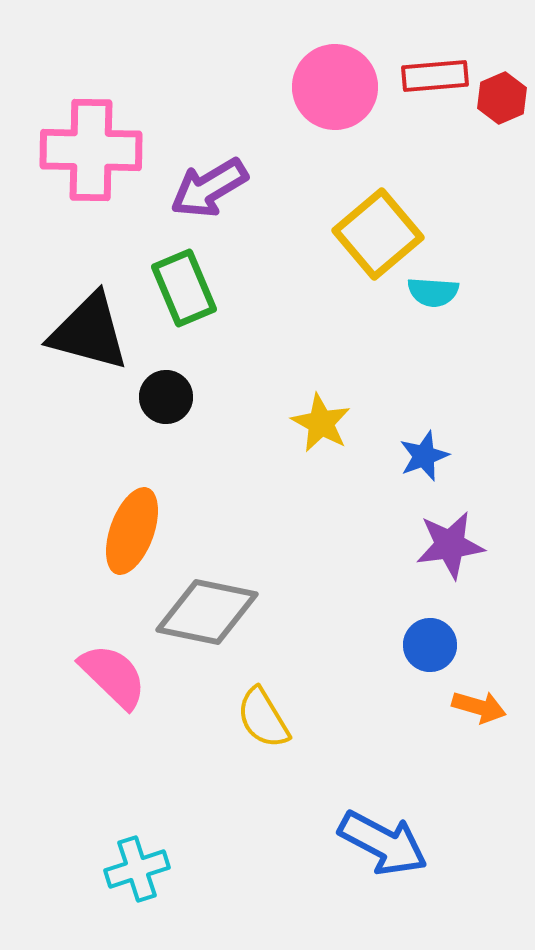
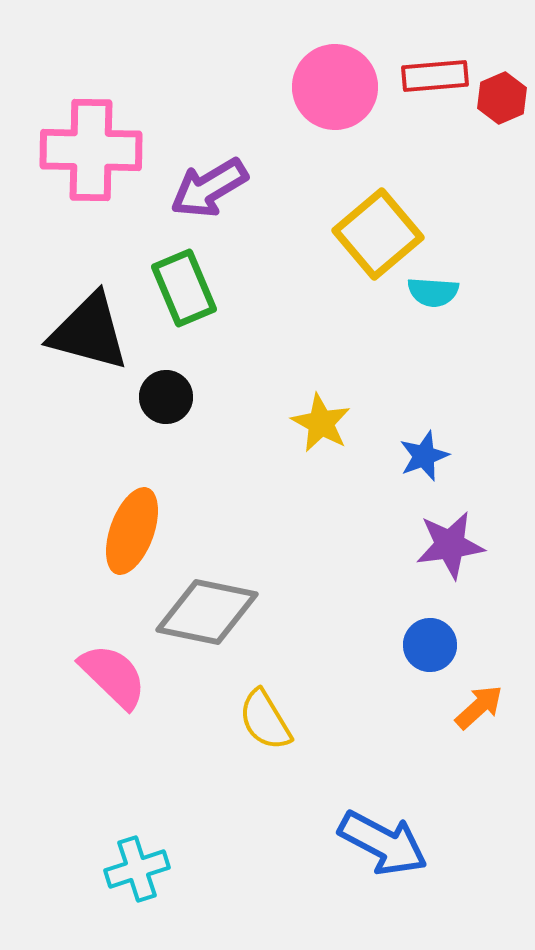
orange arrow: rotated 58 degrees counterclockwise
yellow semicircle: moved 2 px right, 2 px down
